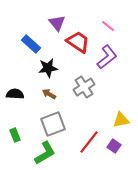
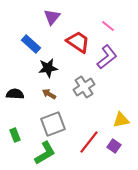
purple triangle: moved 5 px left, 6 px up; rotated 18 degrees clockwise
